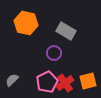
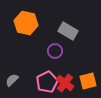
gray rectangle: moved 2 px right
purple circle: moved 1 px right, 2 px up
red cross: rotated 18 degrees counterclockwise
